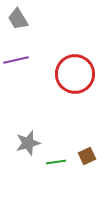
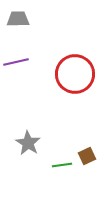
gray trapezoid: rotated 120 degrees clockwise
purple line: moved 2 px down
gray star: rotated 25 degrees counterclockwise
green line: moved 6 px right, 3 px down
